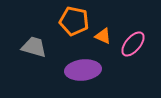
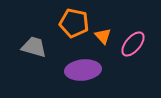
orange pentagon: moved 2 px down
orange triangle: rotated 24 degrees clockwise
